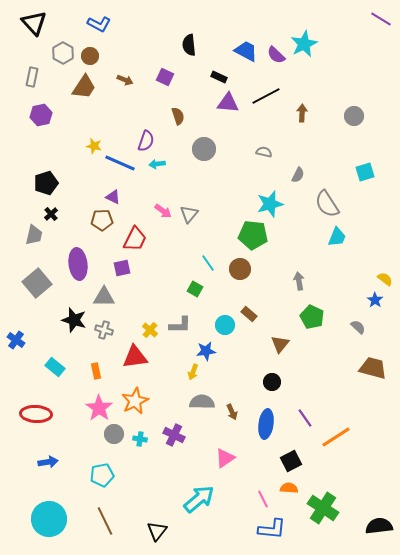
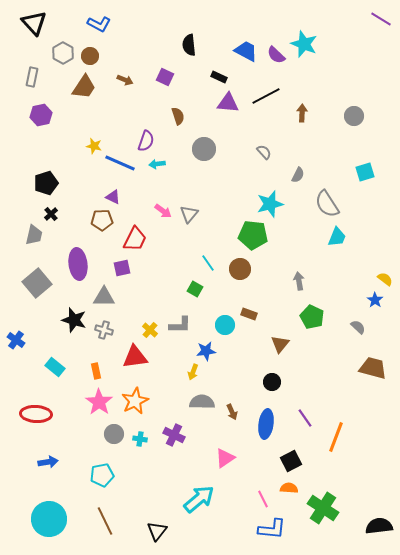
cyan star at (304, 44): rotated 24 degrees counterclockwise
gray semicircle at (264, 152): rotated 35 degrees clockwise
brown rectangle at (249, 314): rotated 21 degrees counterclockwise
pink star at (99, 408): moved 6 px up
orange line at (336, 437): rotated 36 degrees counterclockwise
